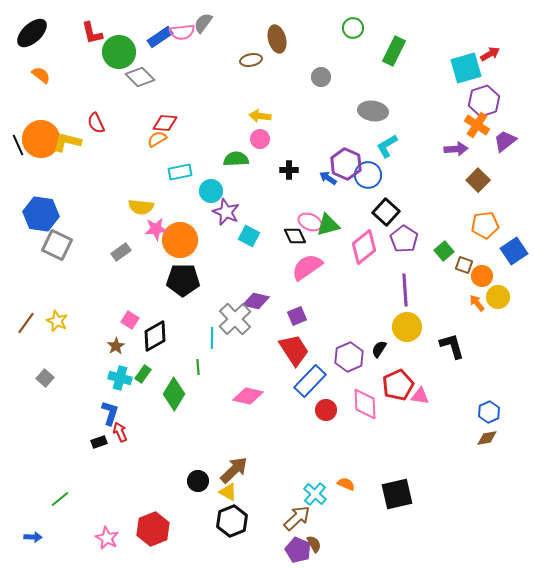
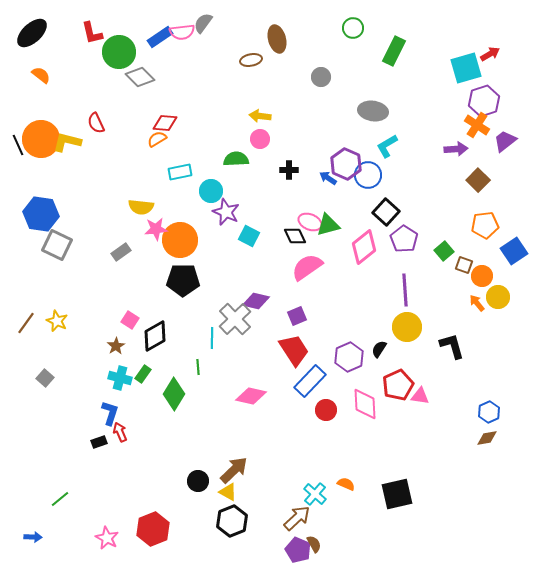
pink diamond at (248, 396): moved 3 px right
